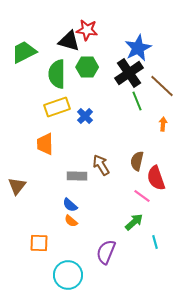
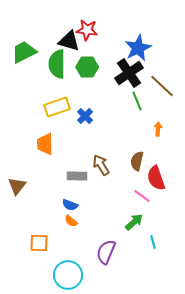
green semicircle: moved 10 px up
orange arrow: moved 5 px left, 5 px down
blue semicircle: rotated 21 degrees counterclockwise
cyan line: moved 2 px left
